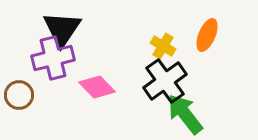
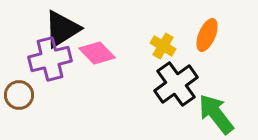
black triangle: rotated 24 degrees clockwise
purple cross: moved 3 px left, 1 px down
black cross: moved 11 px right, 3 px down
pink diamond: moved 34 px up
green arrow: moved 31 px right
